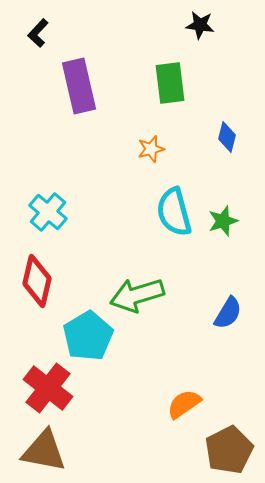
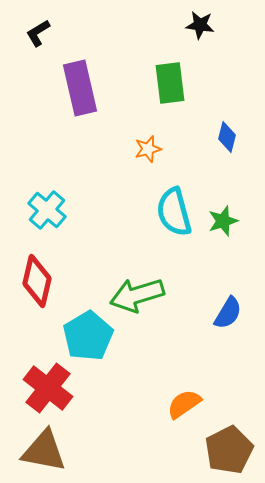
black L-shape: rotated 16 degrees clockwise
purple rectangle: moved 1 px right, 2 px down
orange star: moved 3 px left
cyan cross: moved 1 px left, 2 px up
